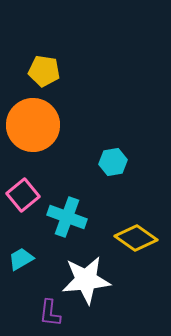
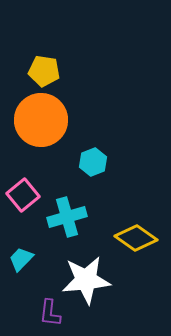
orange circle: moved 8 px right, 5 px up
cyan hexagon: moved 20 px left; rotated 12 degrees counterclockwise
cyan cross: rotated 36 degrees counterclockwise
cyan trapezoid: rotated 16 degrees counterclockwise
